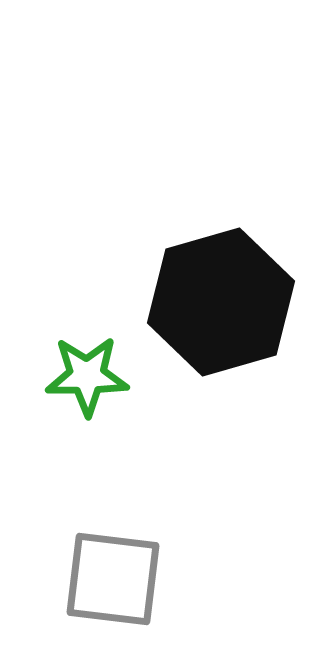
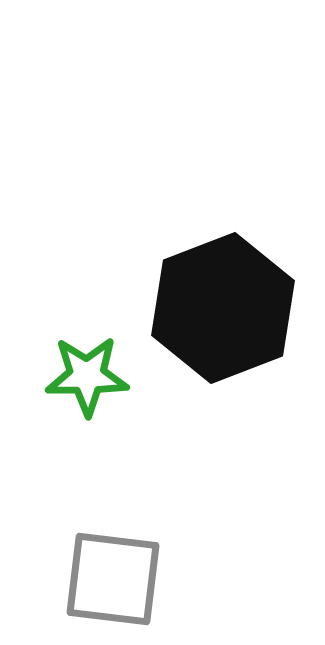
black hexagon: moved 2 px right, 6 px down; rotated 5 degrees counterclockwise
